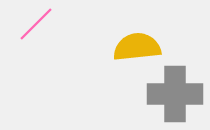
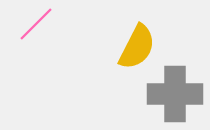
yellow semicircle: rotated 123 degrees clockwise
